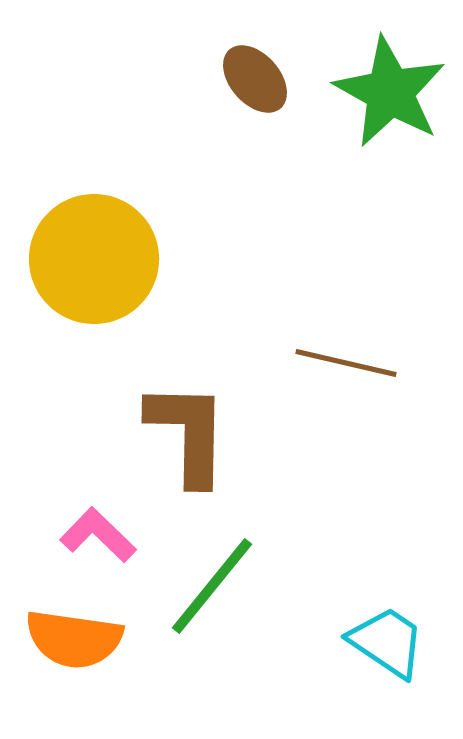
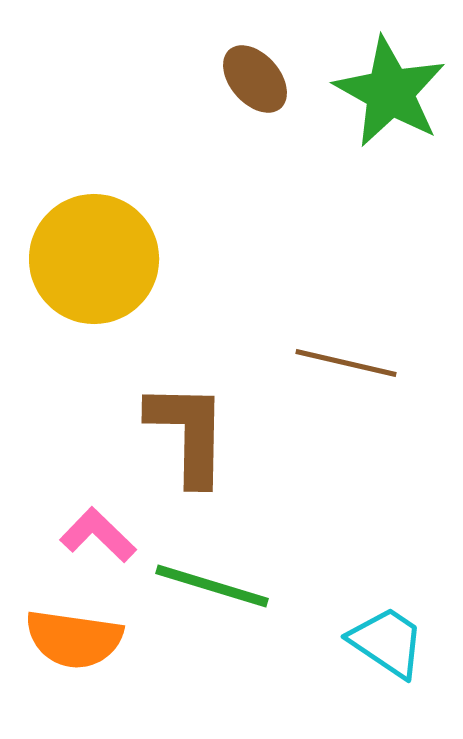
green line: rotated 68 degrees clockwise
